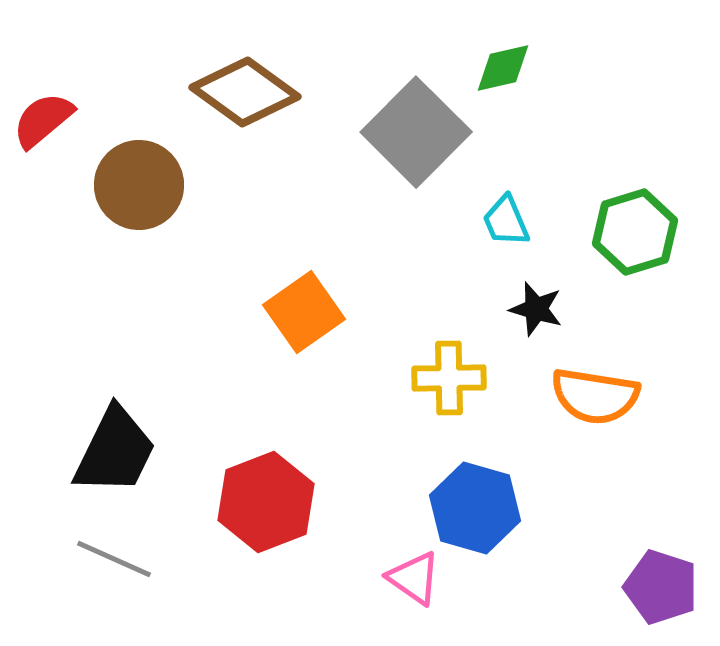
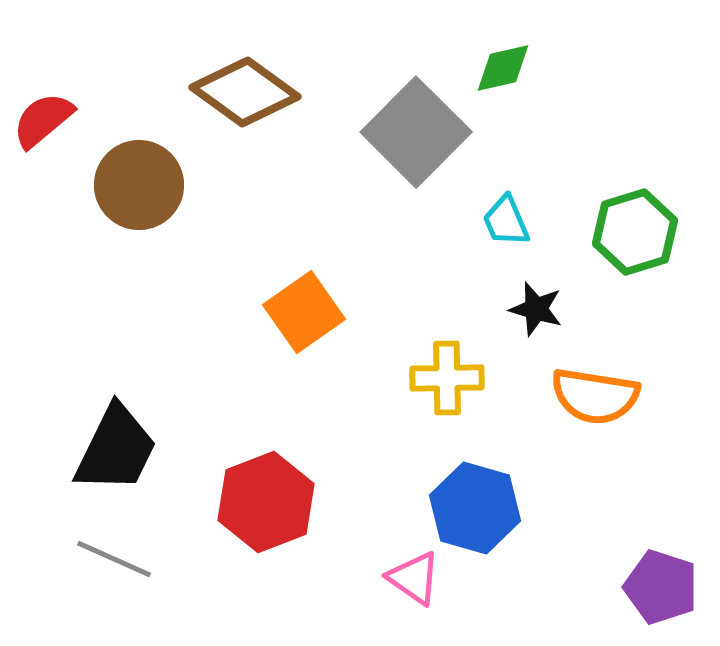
yellow cross: moved 2 px left
black trapezoid: moved 1 px right, 2 px up
